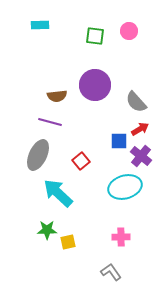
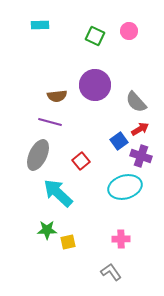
green square: rotated 18 degrees clockwise
blue square: rotated 36 degrees counterclockwise
purple cross: rotated 20 degrees counterclockwise
pink cross: moved 2 px down
